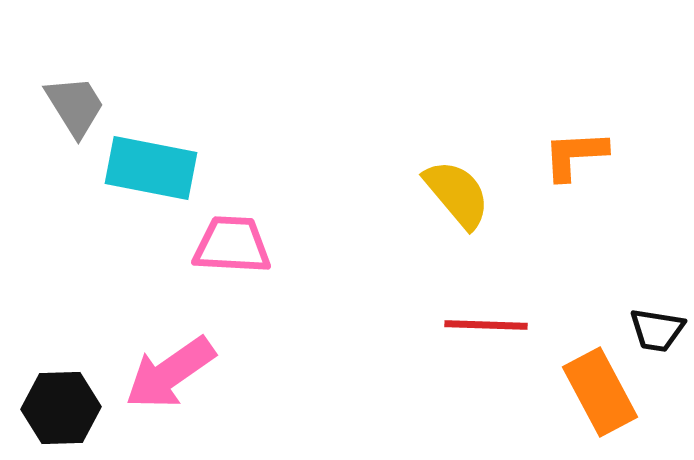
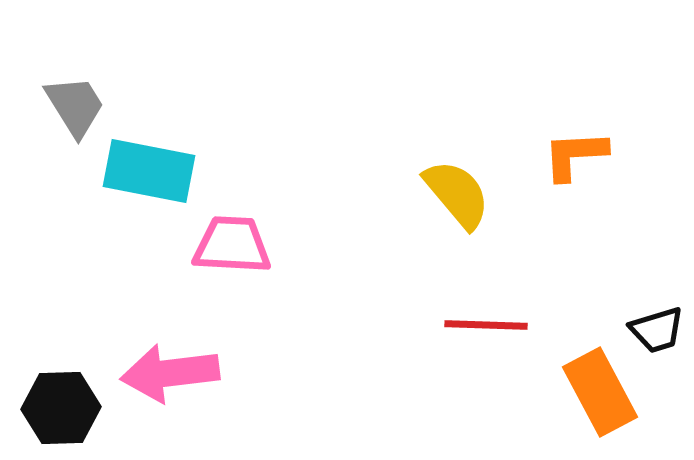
cyan rectangle: moved 2 px left, 3 px down
black trapezoid: rotated 26 degrees counterclockwise
pink arrow: rotated 28 degrees clockwise
